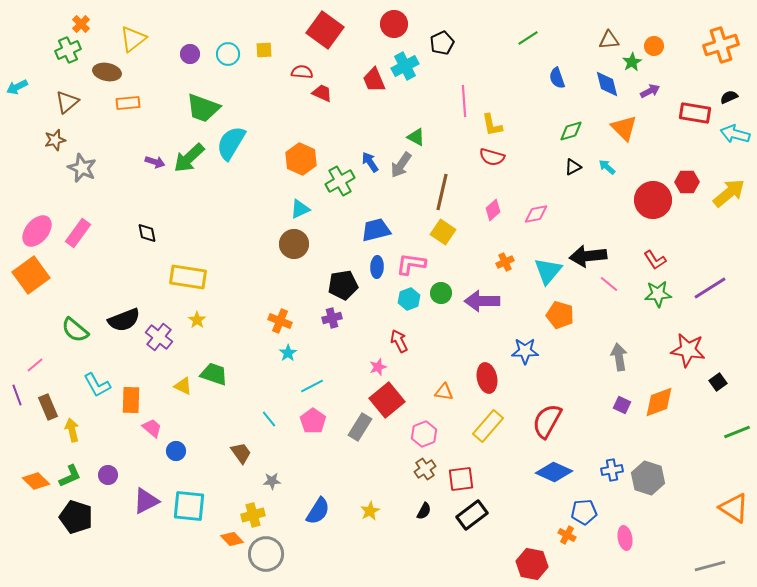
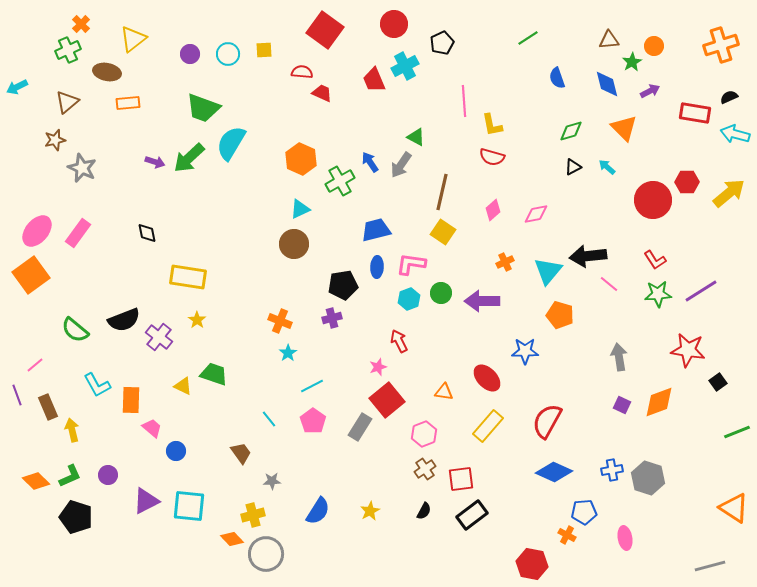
purple line at (710, 288): moved 9 px left, 3 px down
red ellipse at (487, 378): rotated 32 degrees counterclockwise
